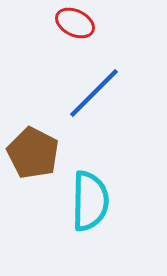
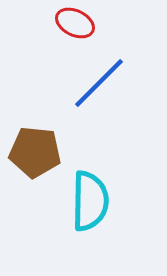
blue line: moved 5 px right, 10 px up
brown pentagon: moved 2 px right, 1 px up; rotated 21 degrees counterclockwise
